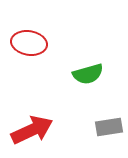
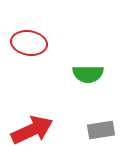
green semicircle: rotated 16 degrees clockwise
gray rectangle: moved 8 px left, 3 px down
